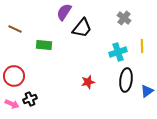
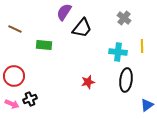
cyan cross: rotated 24 degrees clockwise
blue triangle: moved 14 px down
